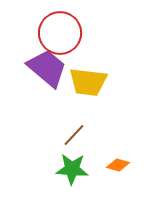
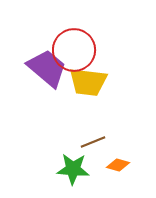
red circle: moved 14 px right, 17 px down
brown line: moved 19 px right, 7 px down; rotated 25 degrees clockwise
green star: moved 1 px right
